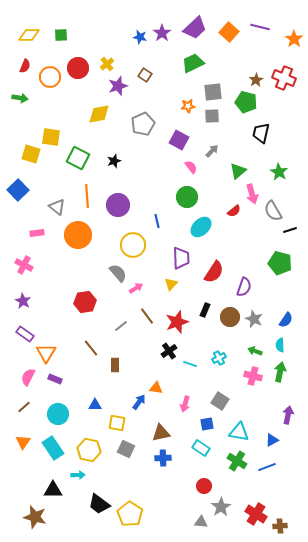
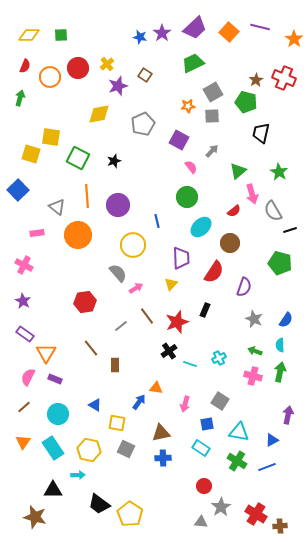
gray square at (213, 92): rotated 24 degrees counterclockwise
green arrow at (20, 98): rotated 84 degrees counterclockwise
brown circle at (230, 317): moved 74 px up
blue triangle at (95, 405): rotated 32 degrees clockwise
